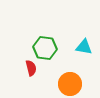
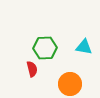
green hexagon: rotated 10 degrees counterclockwise
red semicircle: moved 1 px right, 1 px down
